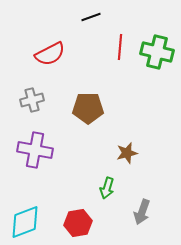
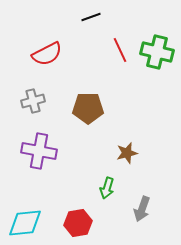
red line: moved 3 px down; rotated 30 degrees counterclockwise
red semicircle: moved 3 px left
gray cross: moved 1 px right, 1 px down
purple cross: moved 4 px right, 1 px down
gray arrow: moved 3 px up
cyan diamond: moved 1 px down; rotated 15 degrees clockwise
